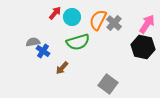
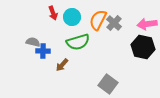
red arrow: moved 2 px left; rotated 120 degrees clockwise
pink arrow: rotated 132 degrees counterclockwise
gray semicircle: rotated 24 degrees clockwise
blue cross: rotated 32 degrees counterclockwise
brown arrow: moved 3 px up
